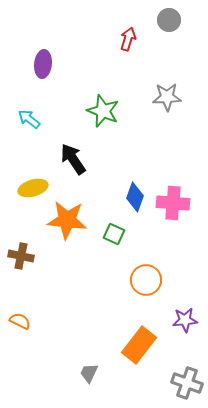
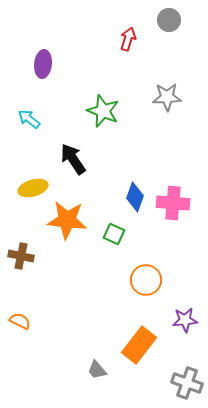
gray trapezoid: moved 8 px right, 3 px up; rotated 65 degrees counterclockwise
